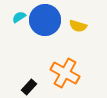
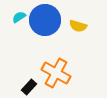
orange cross: moved 9 px left
